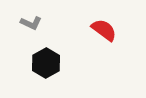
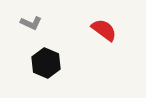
black hexagon: rotated 8 degrees counterclockwise
